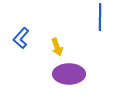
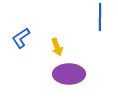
blue L-shape: rotated 15 degrees clockwise
